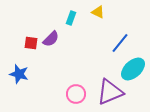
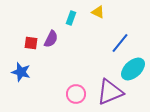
purple semicircle: rotated 18 degrees counterclockwise
blue star: moved 2 px right, 2 px up
